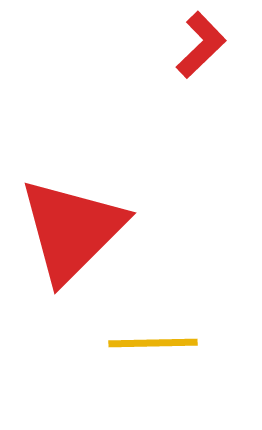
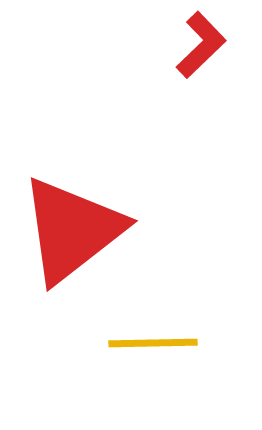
red triangle: rotated 7 degrees clockwise
